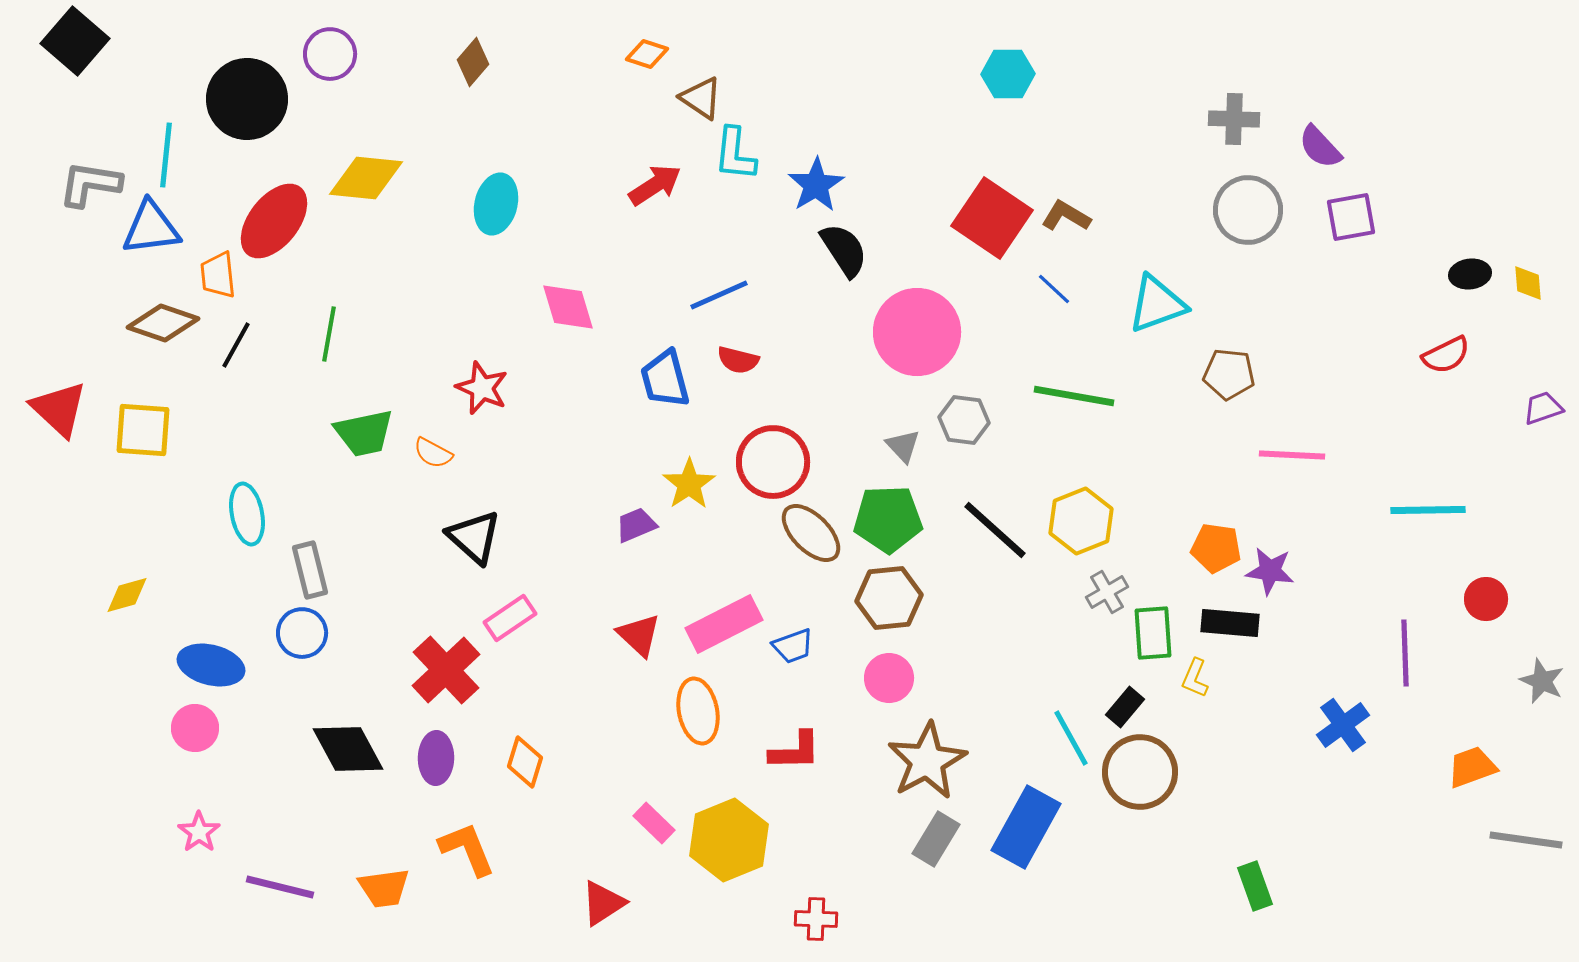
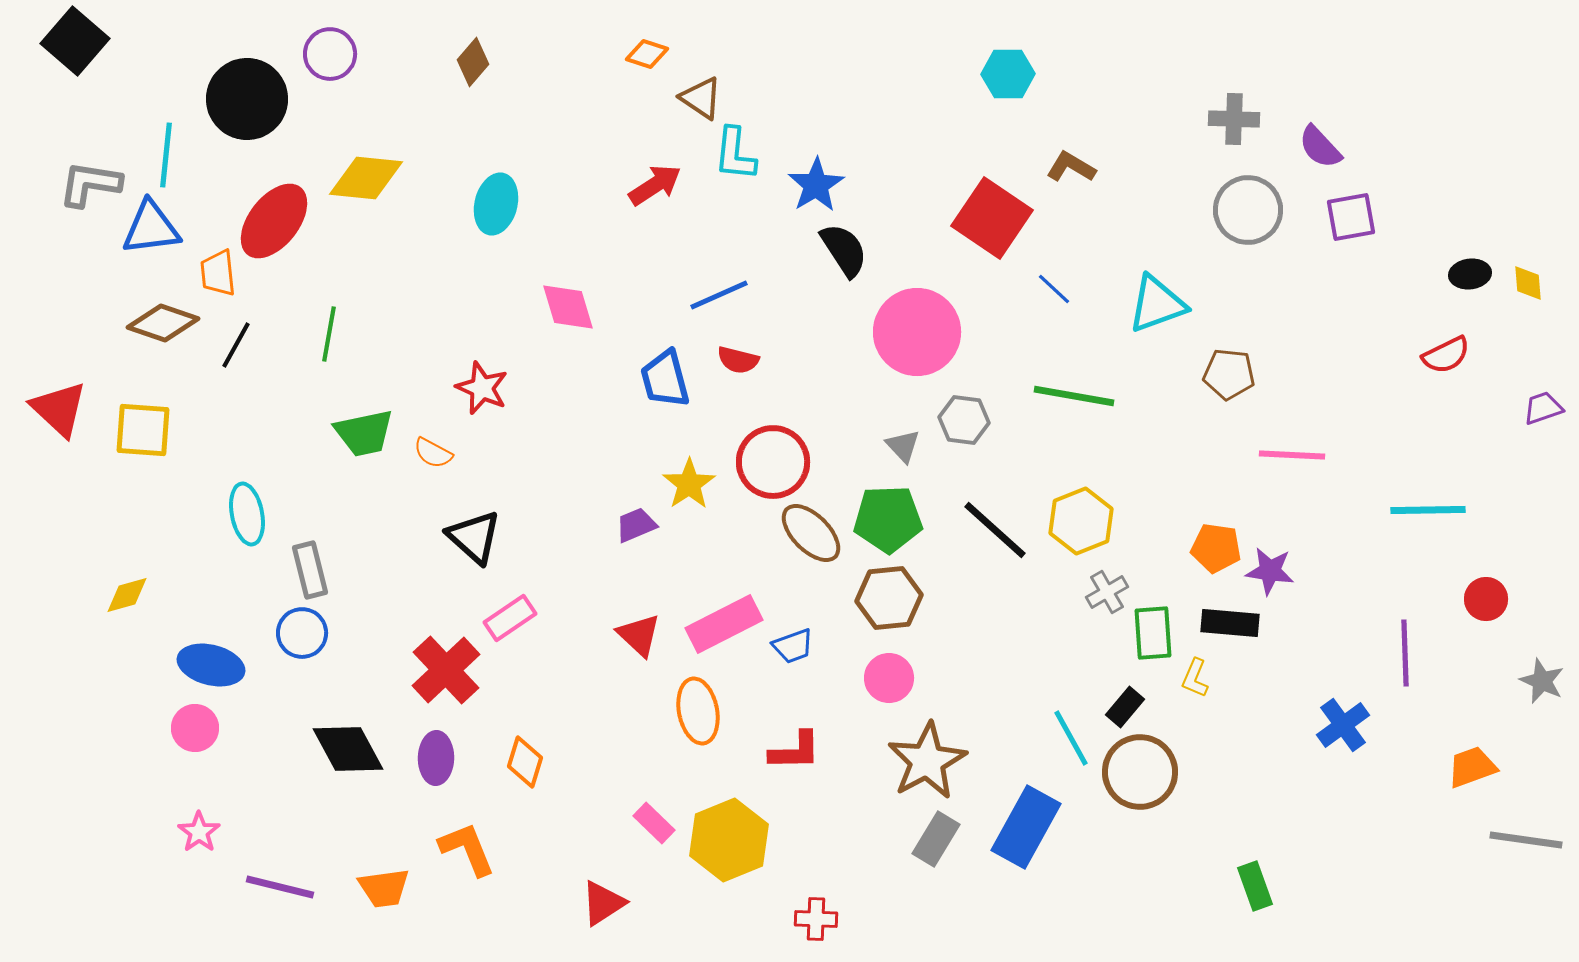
brown L-shape at (1066, 216): moved 5 px right, 49 px up
orange trapezoid at (218, 275): moved 2 px up
